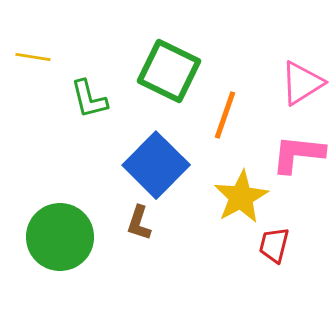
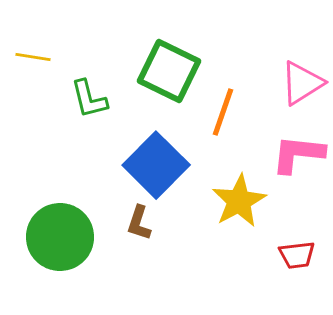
orange line: moved 2 px left, 3 px up
yellow star: moved 2 px left, 4 px down
red trapezoid: moved 23 px right, 10 px down; rotated 111 degrees counterclockwise
